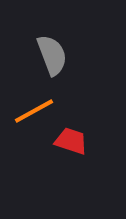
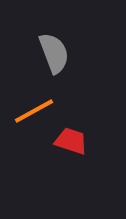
gray semicircle: moved 2 px right, 2 px up
